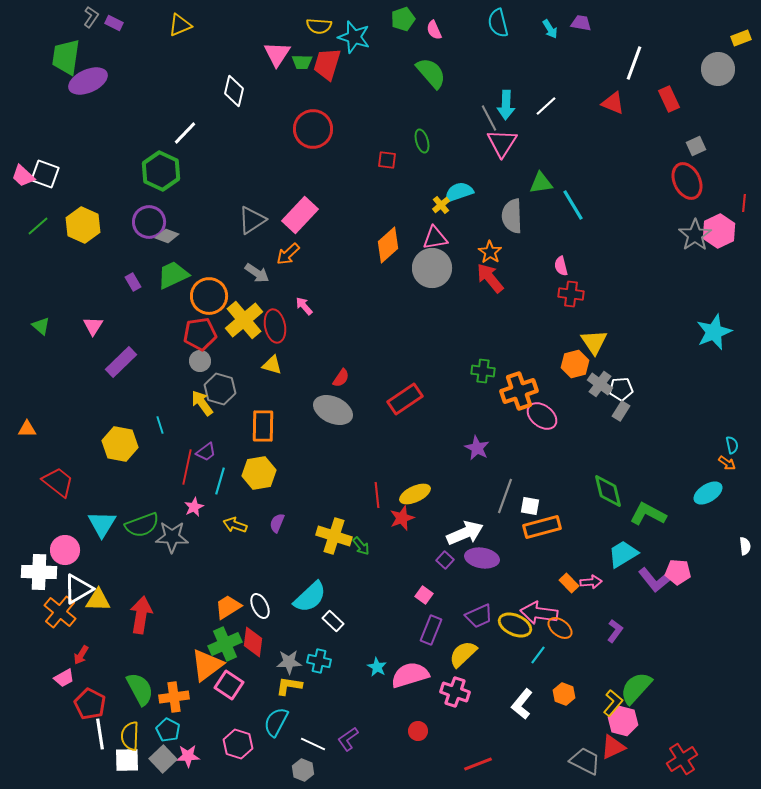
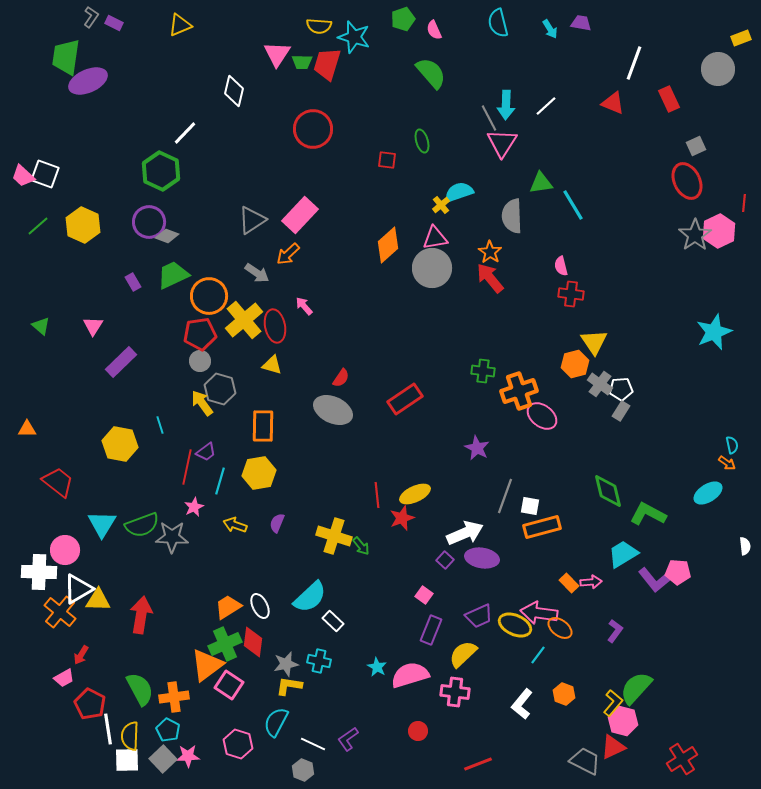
gray star at (289, 662): moved 3 px left, 2 px down; rotated 10 degrees counterclockwise
pink cross at (455, 692): rotated 12 degrees counterclockwise
white line at (100, 734): moved 8 px right, 5 px up
